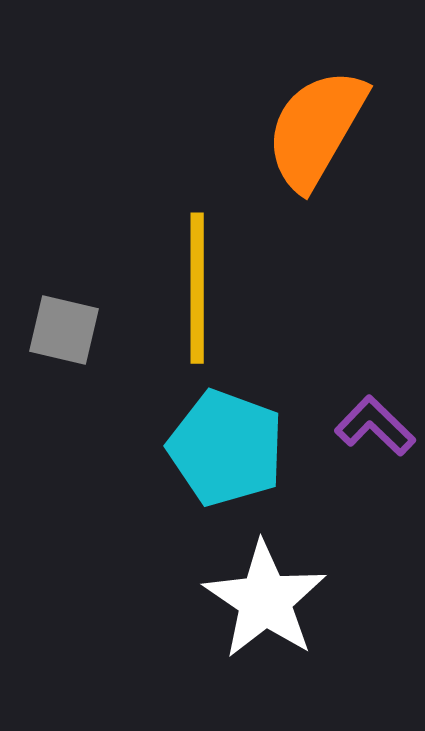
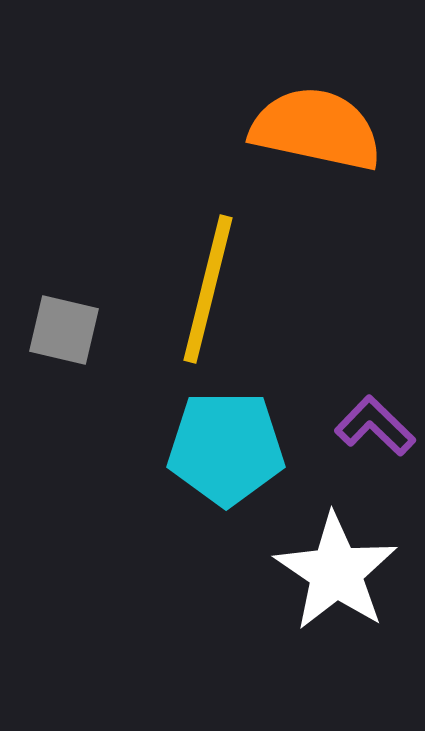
orange semicircle: rotated 72 degrees clockwise
yellow line: moved 11 px right, 1 px down; rotated 14 degrees clockwise
cyan pentagon: rotated 20 degrees counterclockwise
white star: moved 71 px right, 28 px up
